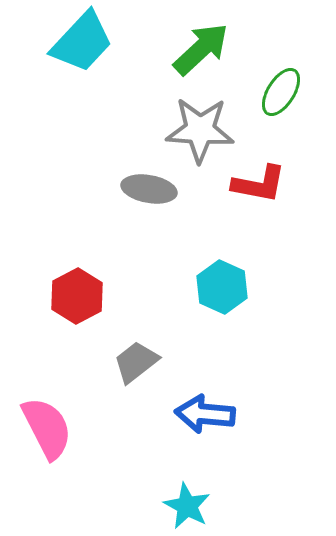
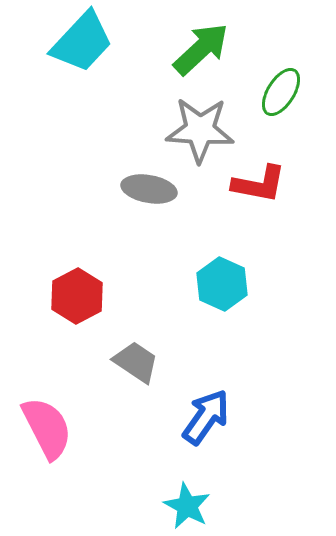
cyan hexagon: moved 3 px up
gray trapezoid: rotated 72 degrees clockwise
blue arrow: moved 1 px right, 3 px down; rotated 120 degrees clockwise
